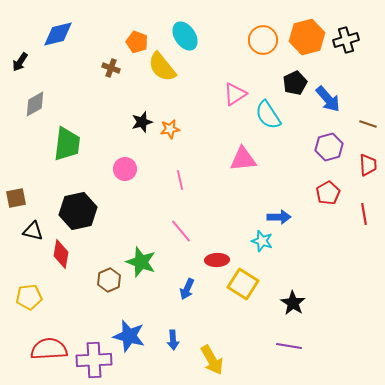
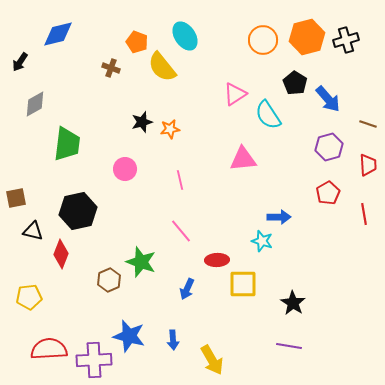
black pentagon at (295, 83): rotated 15 degrees counterclockwise
red diamond at (61, 254): rotated 12 degrees clockwise
yellow square at (243, 284): rotated 32 degrees counterclockwise
